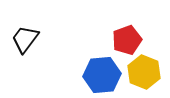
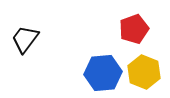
red pentagon: moved 7 px right, 11 px up
blue hexagon: moved 1 px right, 2 px up
